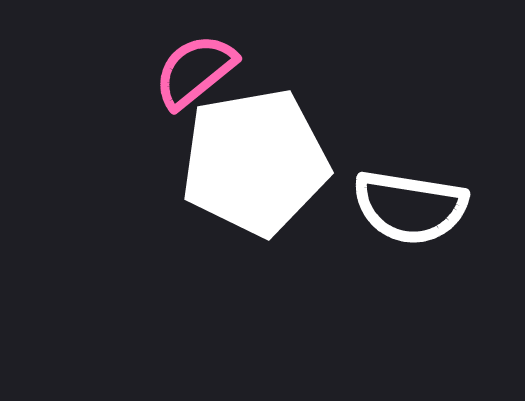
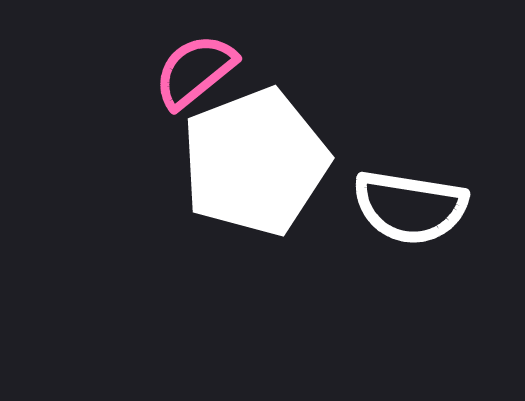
white pentagon: rotated 11 degrees counterclockwise
